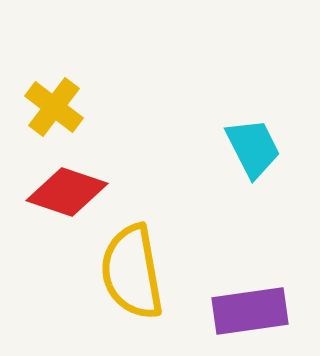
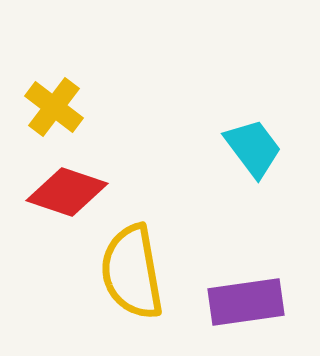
cyan trapezoid: rotated 10 degrees counterclockwise
purple rectangle: moved 4 px left, 9 px up
